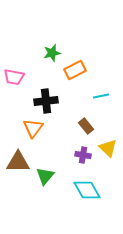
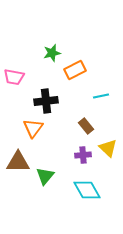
purple cross: rotated 14 degrees counterclockwise
